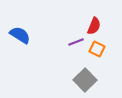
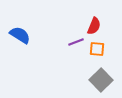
orange square: rotated 21 degrees counterclockwise
gray square: moved 16 px right
